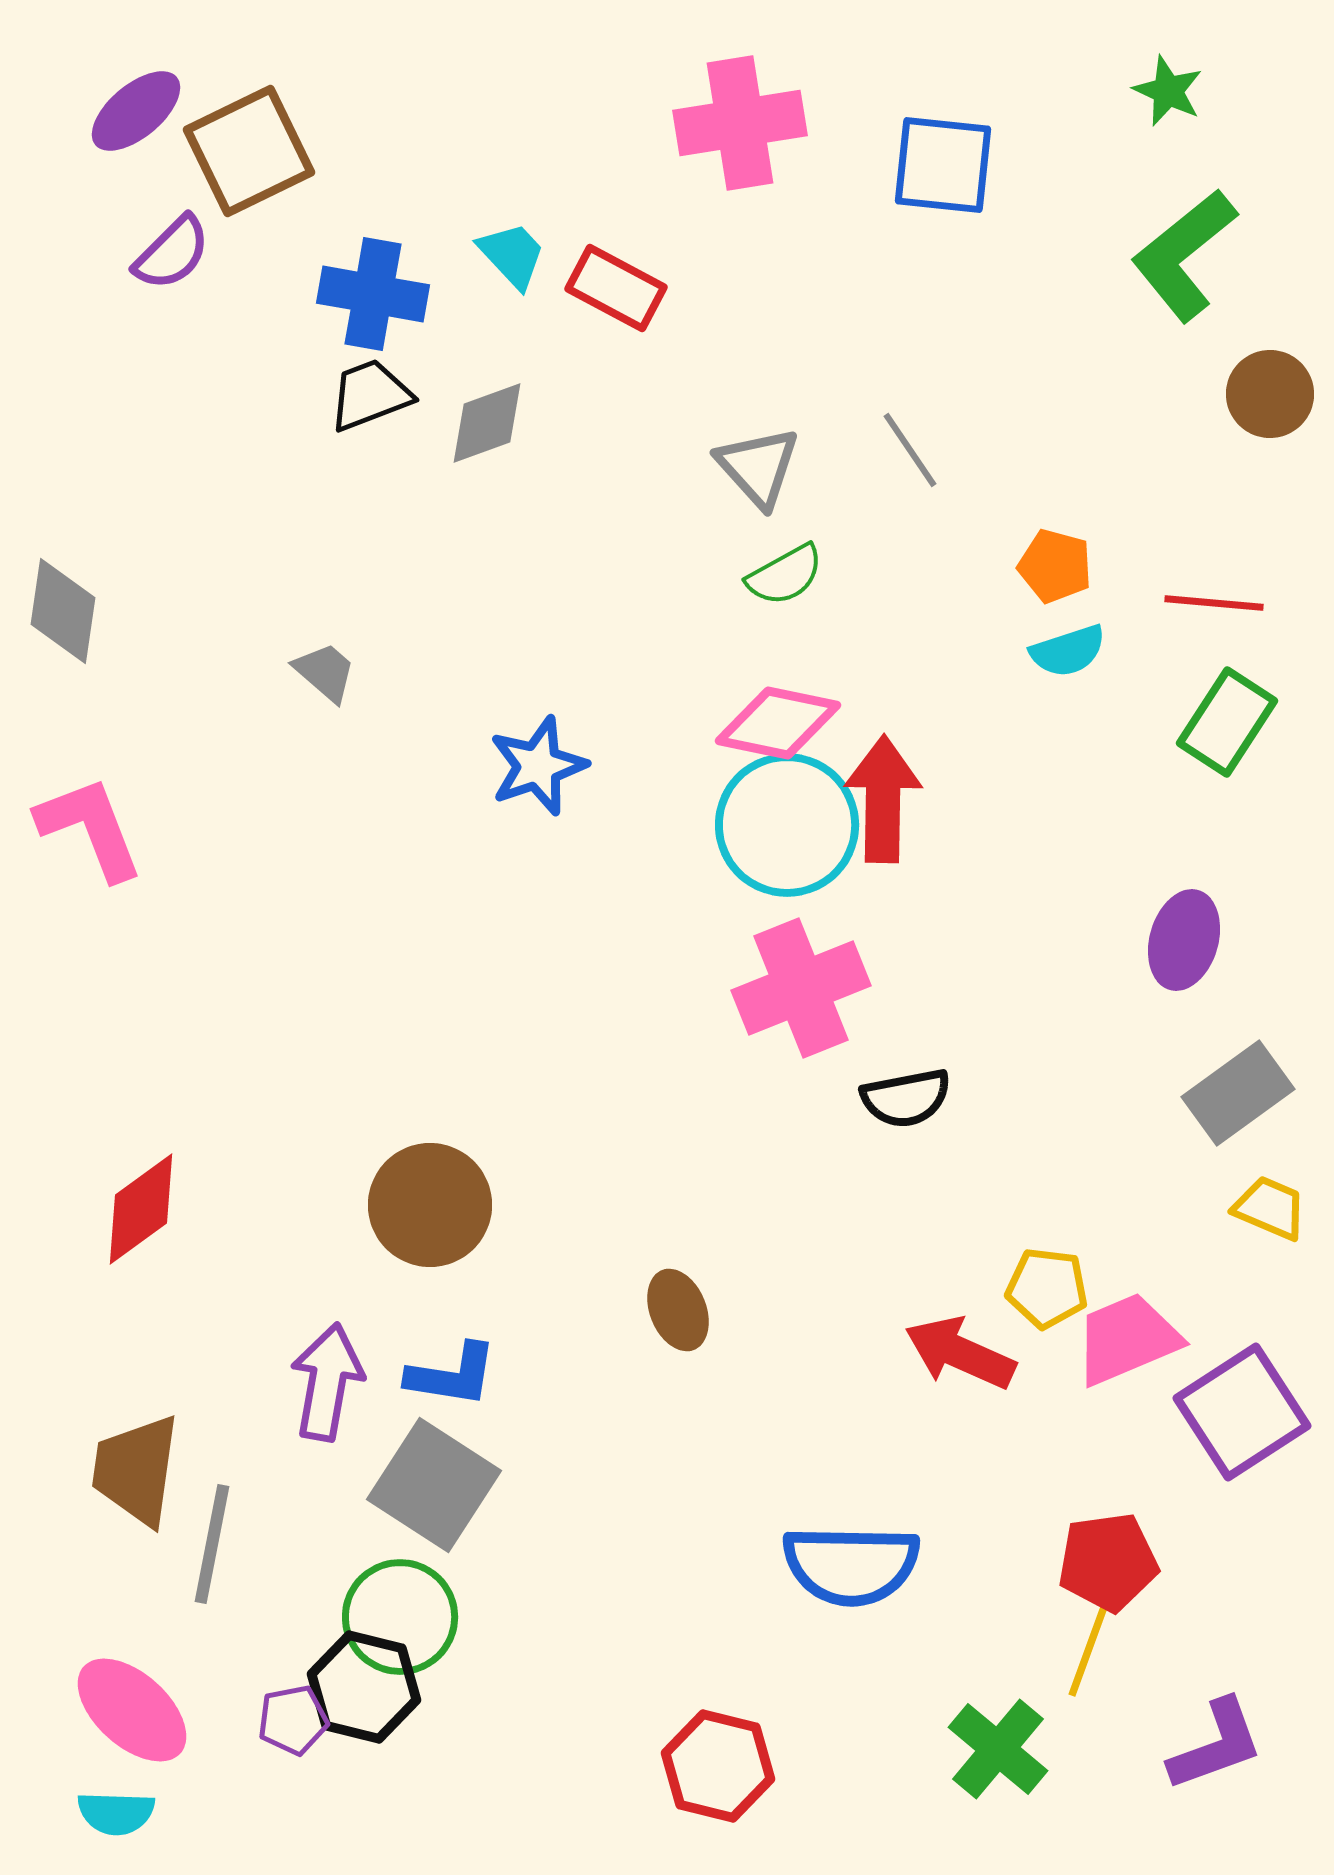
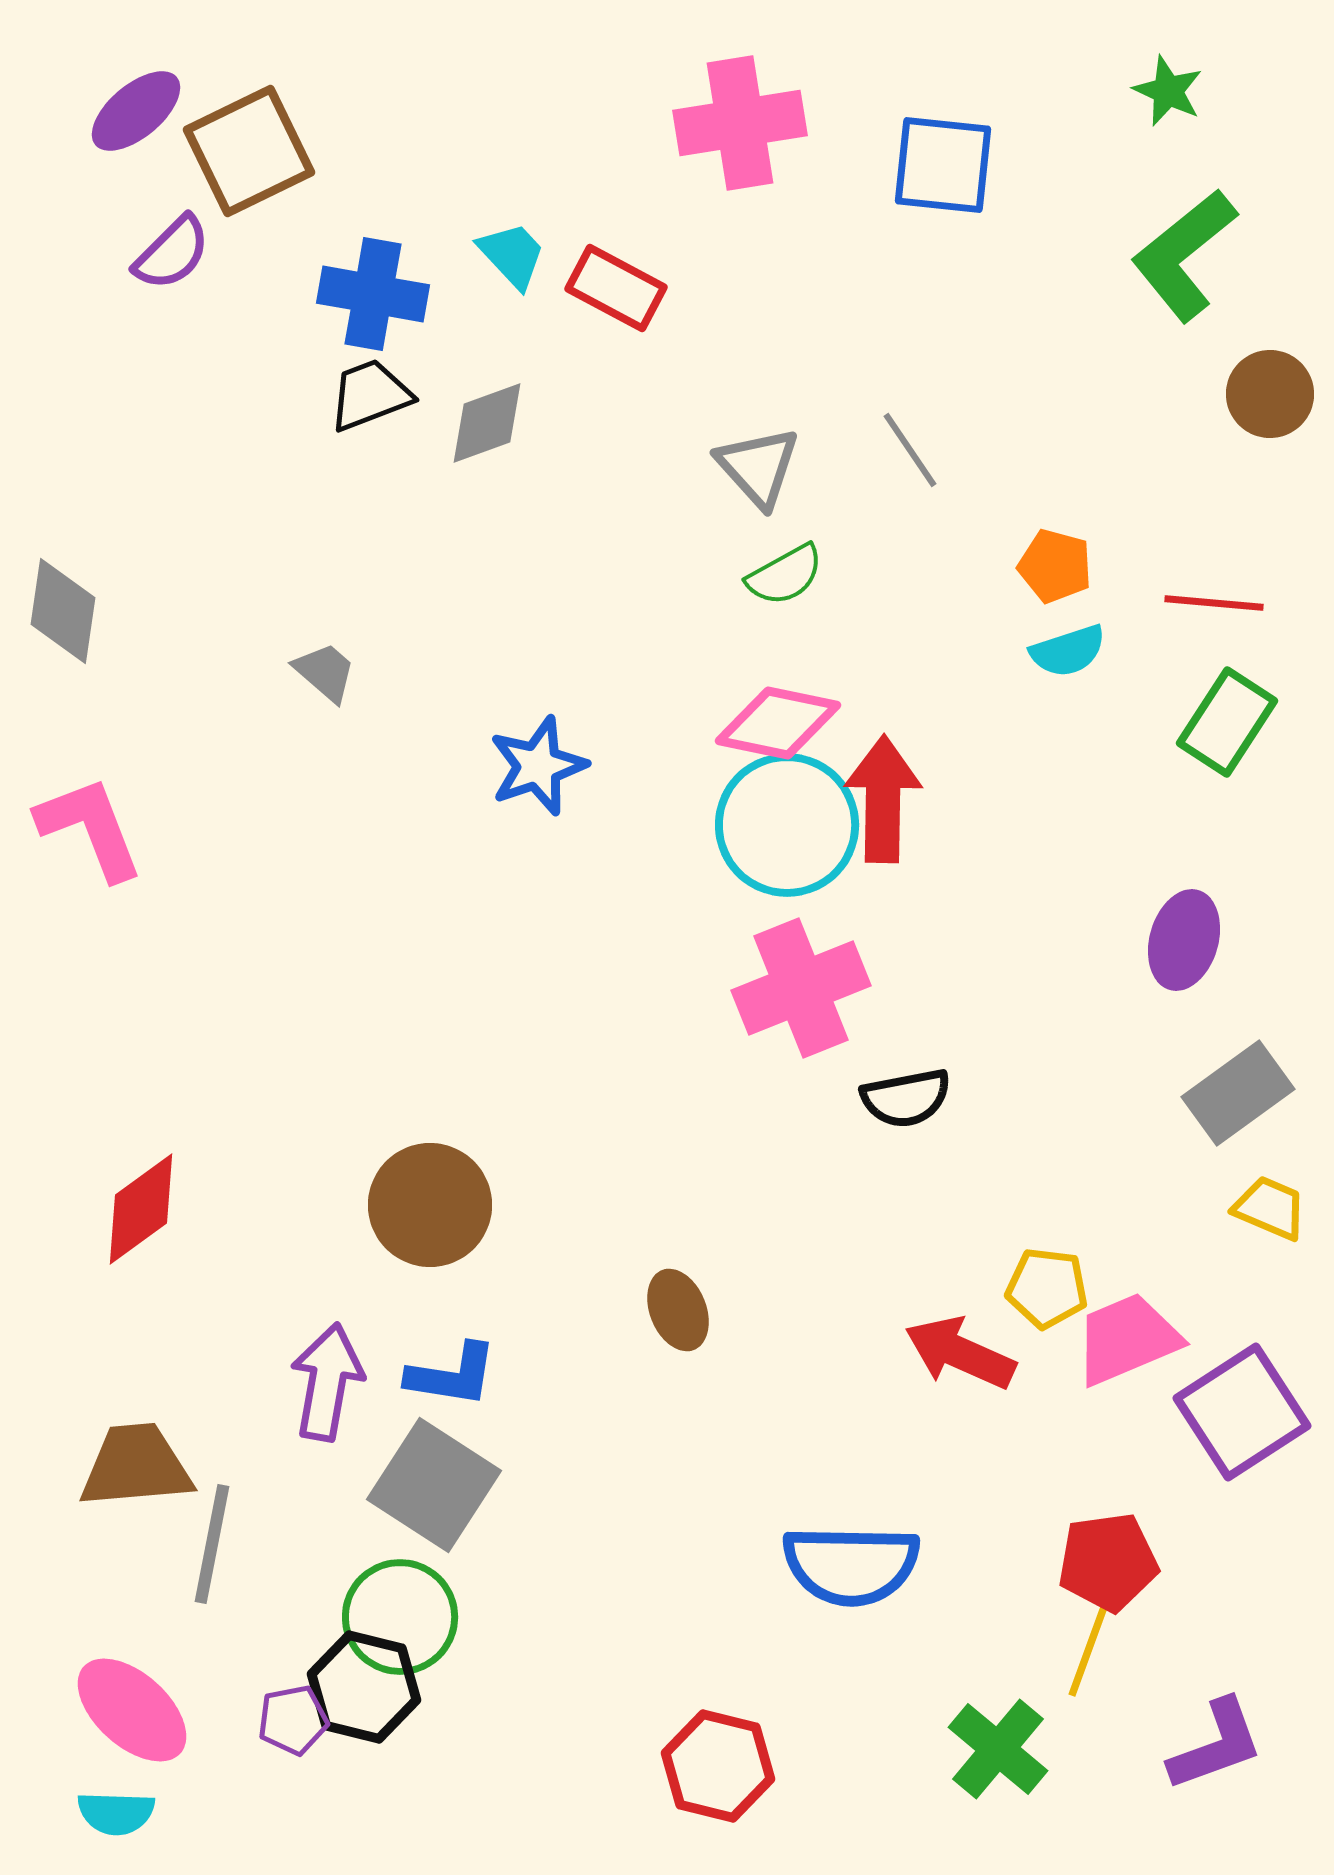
brown trapezoid at (136, 1470): moved 4 px up; rotated 77 degrees clockwise
